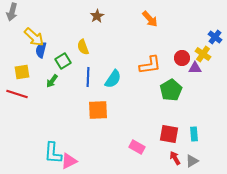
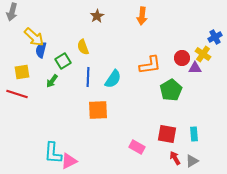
orange arrow: moved 8 px left, 3 px up; rotated 48 degrees clockwise
blue cross: rotated 24 degrees clockwise
red square: moved 2 px left
